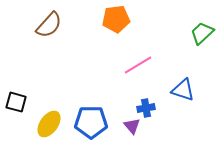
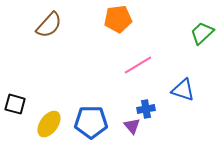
orange pentagon: moved 2 px right
black square: moved 1 px left, 2 px down
blue cross: moved 1 px down
